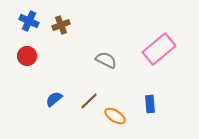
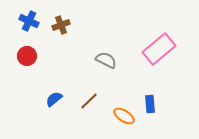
orange ellipse: moved 9 px right
